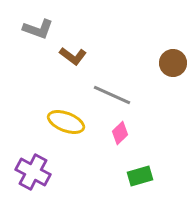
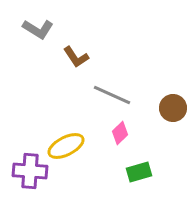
gray L-shape: rotated 12 degrees clockwise
brown L-shape: moved 3 px right, 1 px down; rotated 20 degrees clockwise
brown circle: moved 45 px down
yellow ellipse: moved 24 px down; rotated 48 degrees counterclockwise
purple cross: moved 3 px left, 1 px up; rotated 24 degrees counterclockwise
green rectangle: moved 1 px left, 4 px up
